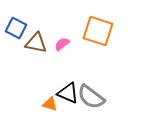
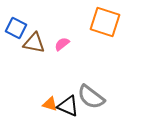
orange square: moved 7 px right, 9 px up
brown triangle: moved 2 px left
black triangle: moved 13 px down
